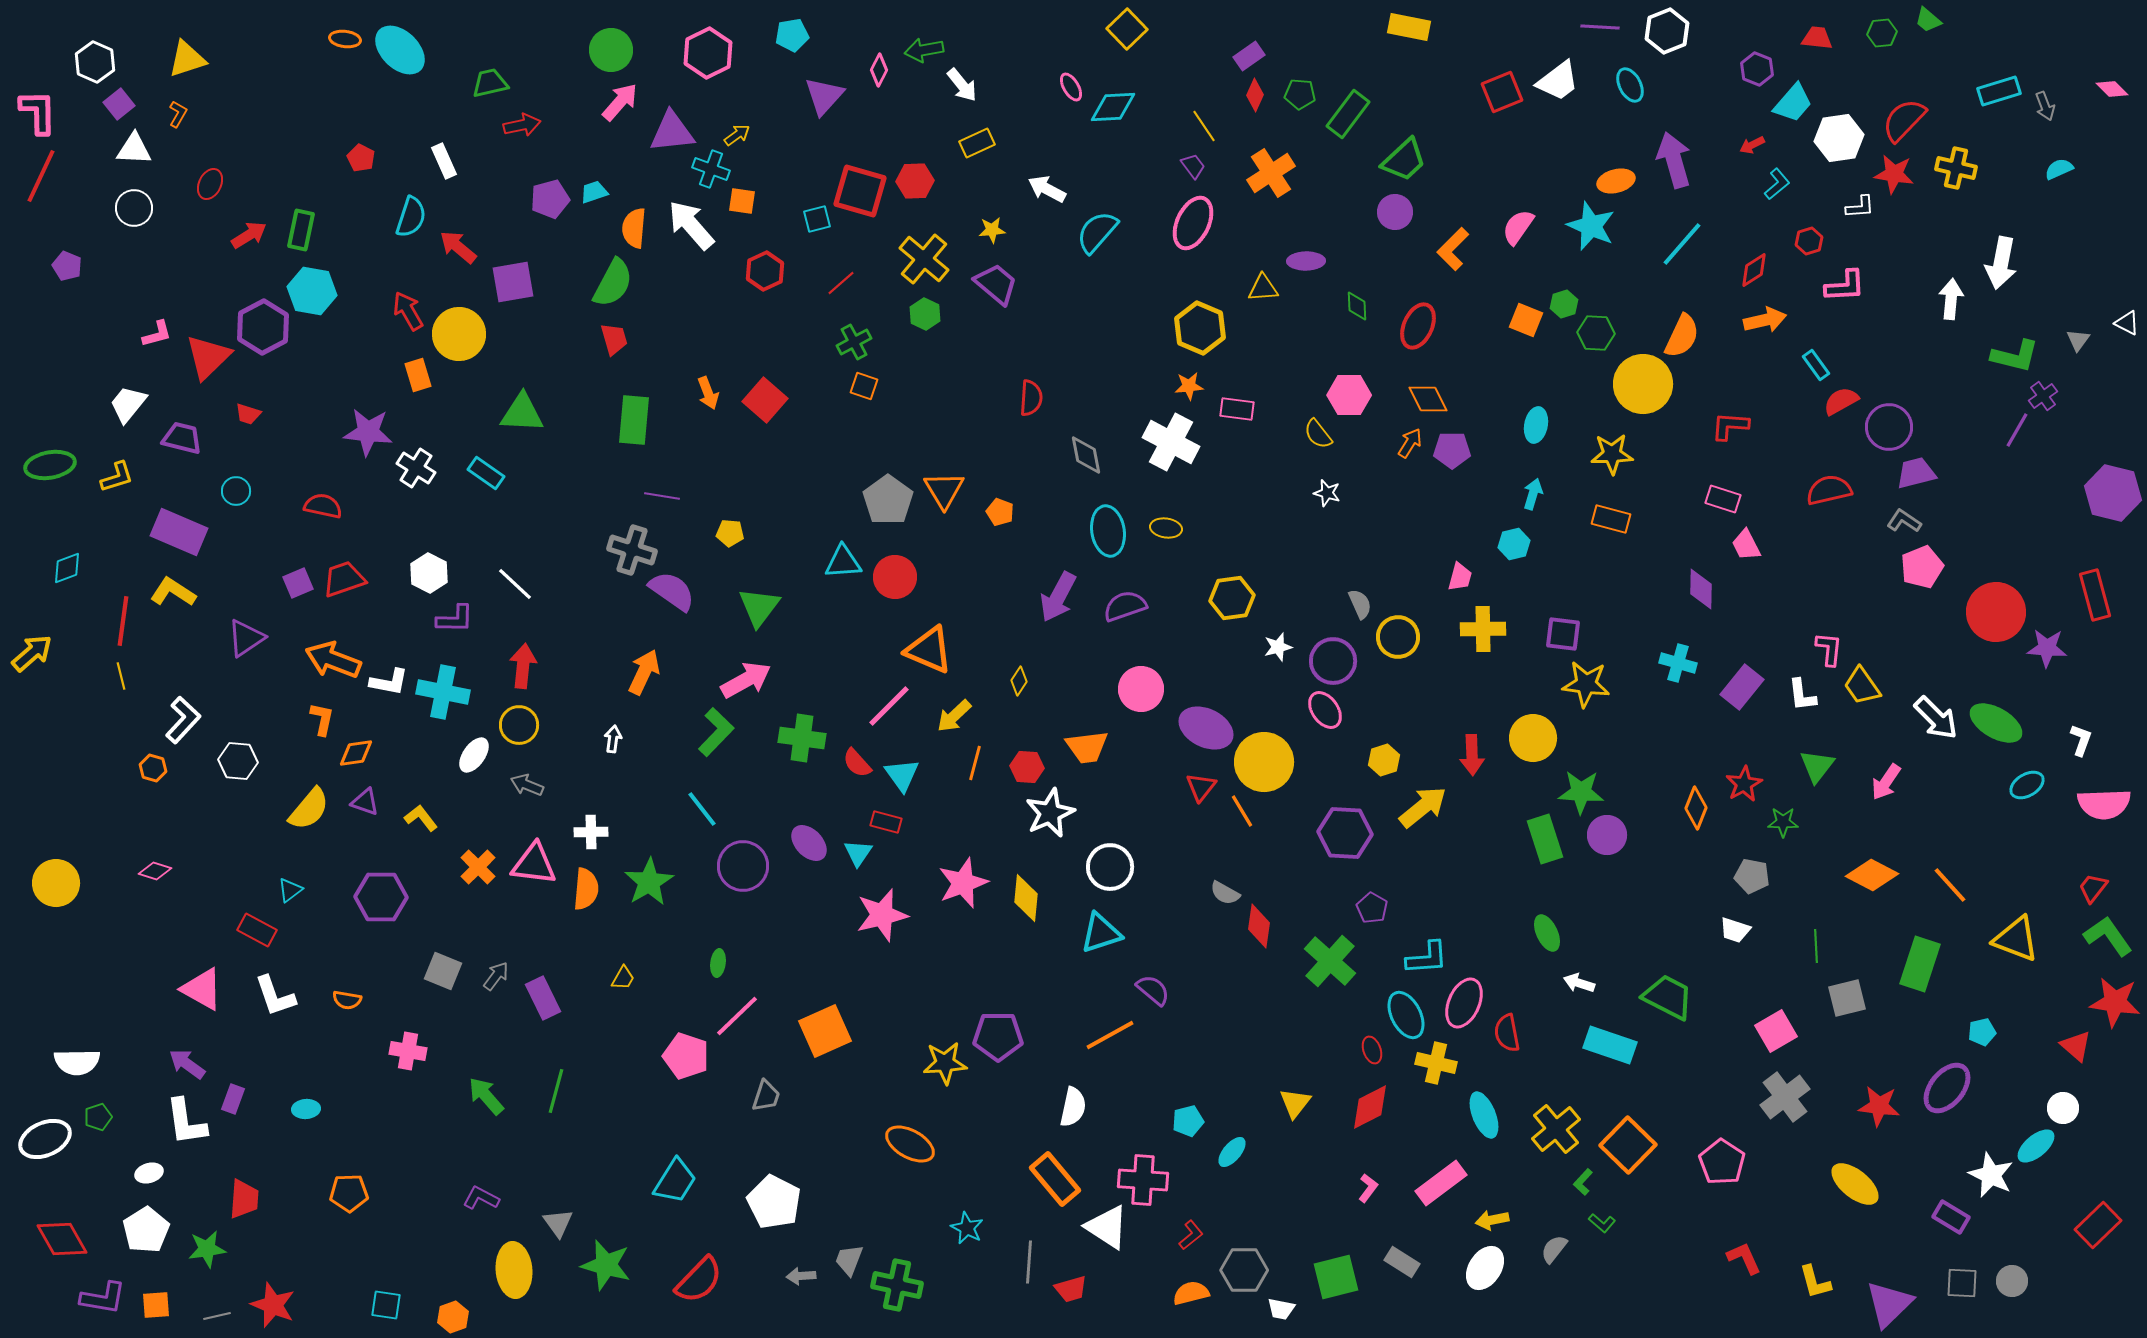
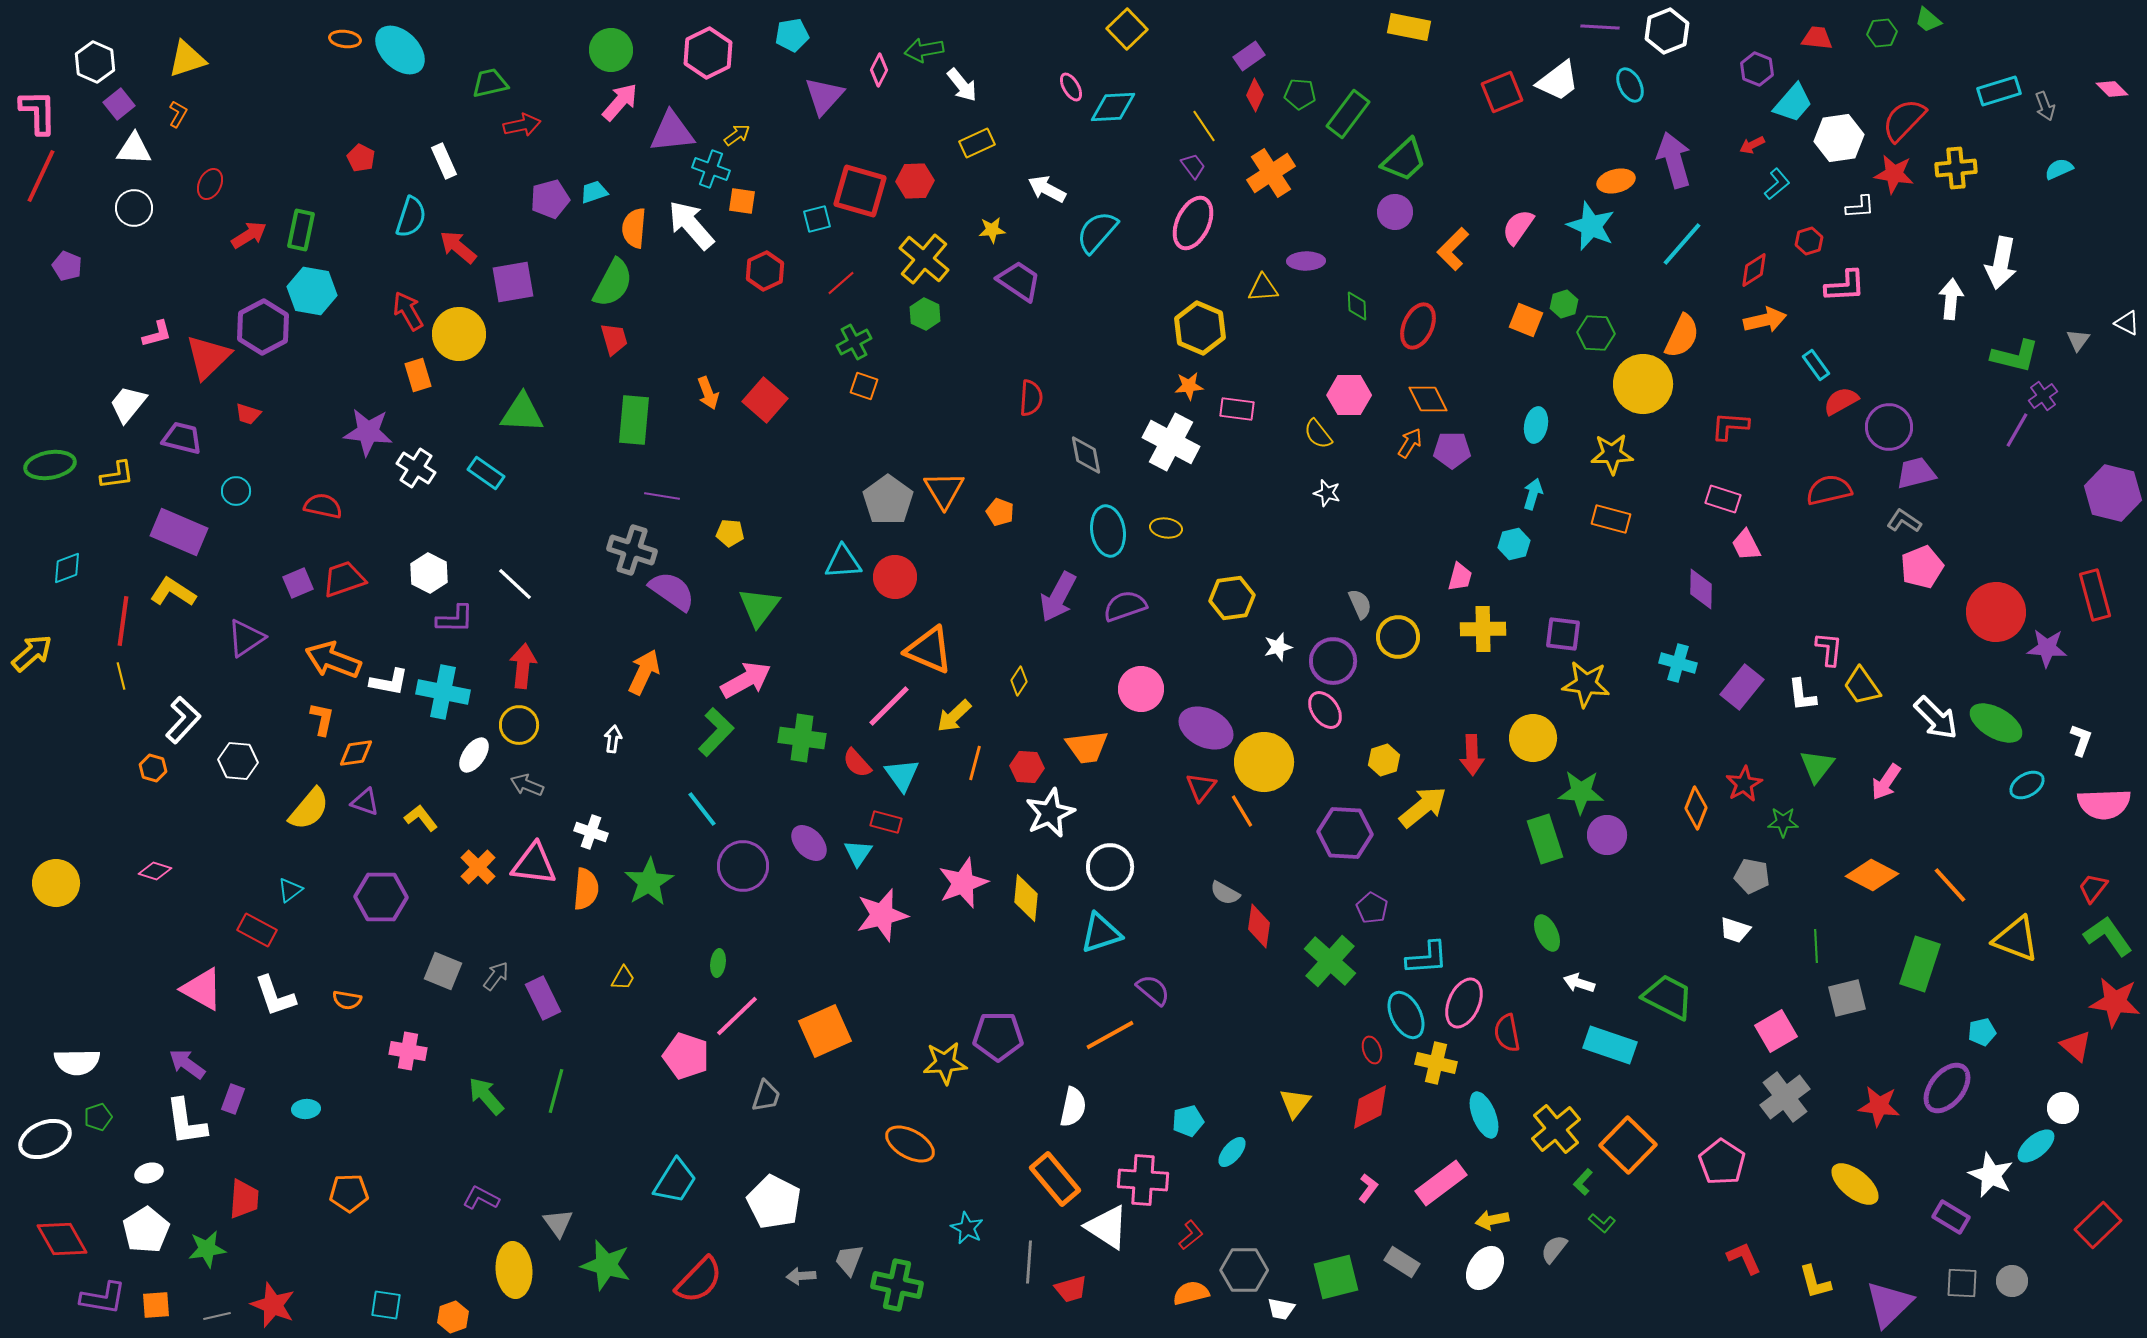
yellow cross at (1956, 168): rotated 18 degrees counterclockwise
purple trapezoid at (996, 284): moved 23 px right, 3 px up; rotated 6 degrees counterclockwise
yellow L-shape at (117, 477): moved 2 px up; rotated 9 degrees clockwise
white cross at (591, 832): rotated 20 degrees clockwise
